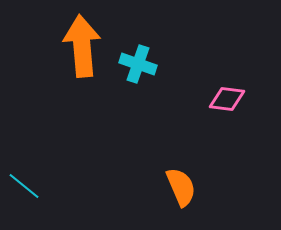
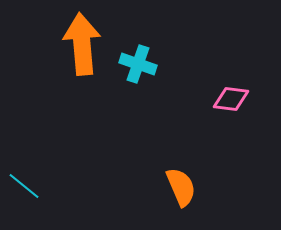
orange arrow: moved 2 px up
pink diamond: moved 4 px right
